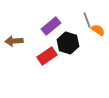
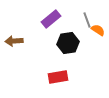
purple rectangle: moved 7 px up
black hexagon: rotated 25 degrees counterclockwise
red rectangle: moved 11 px right, 21 px down; rotated 24 degrees clockwise
